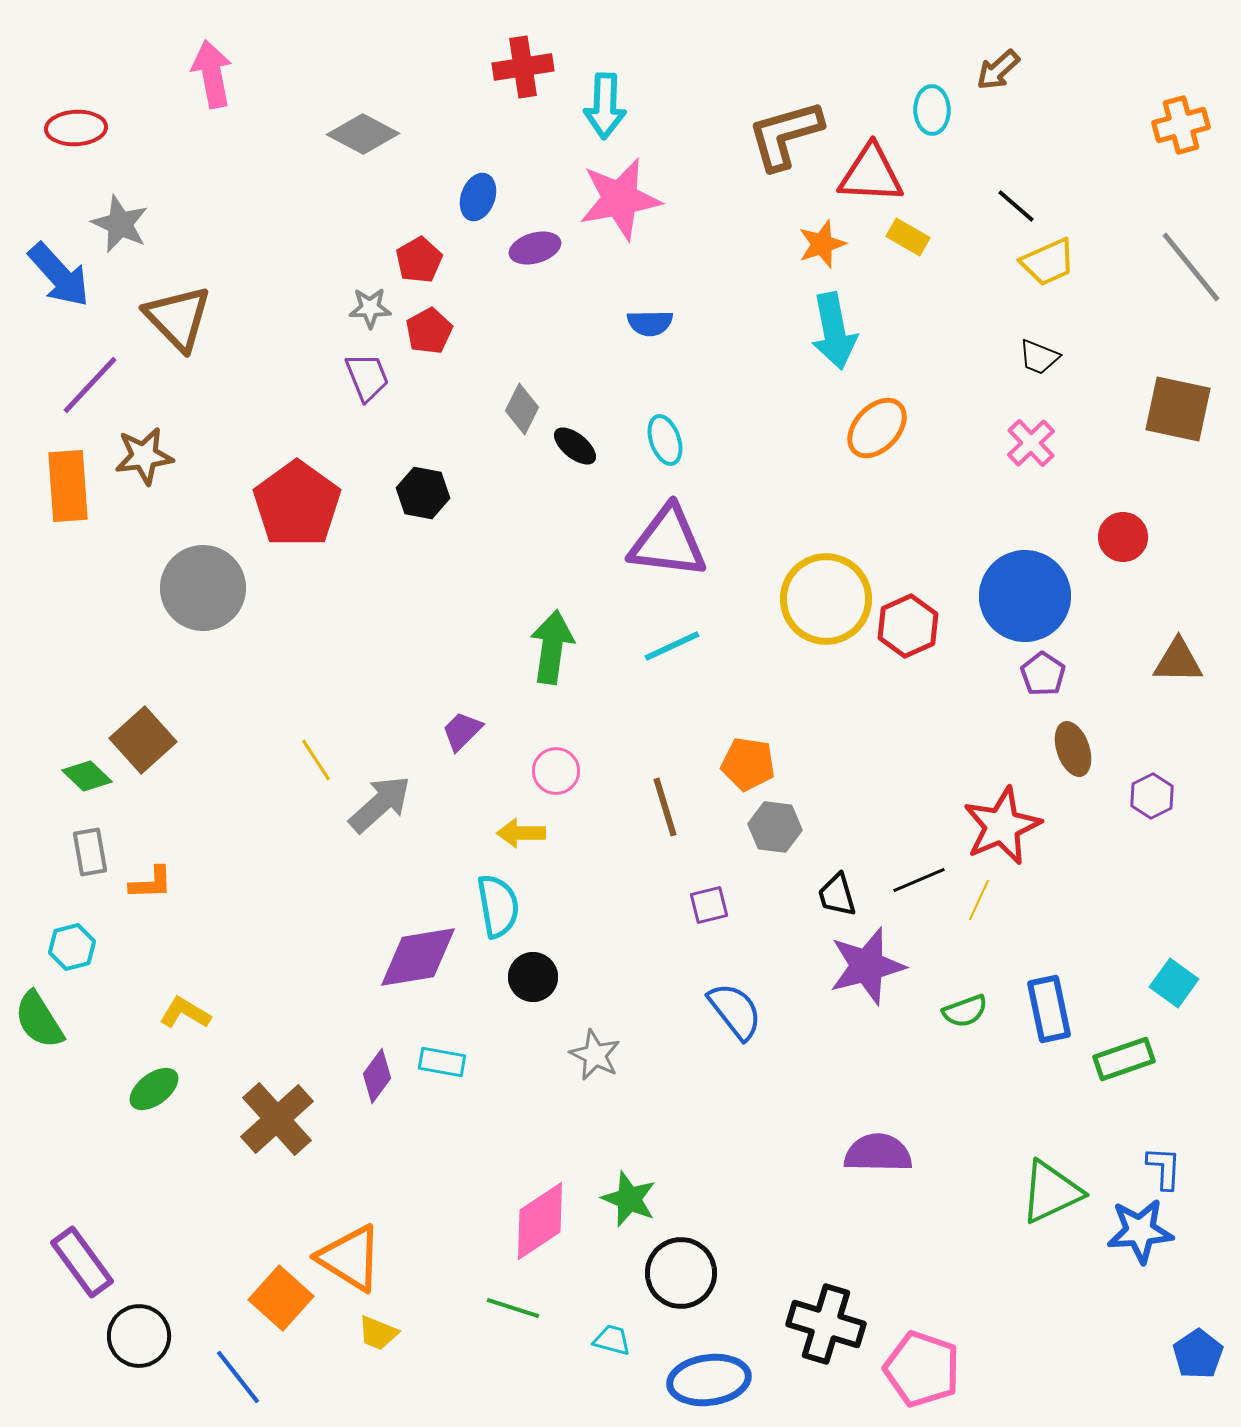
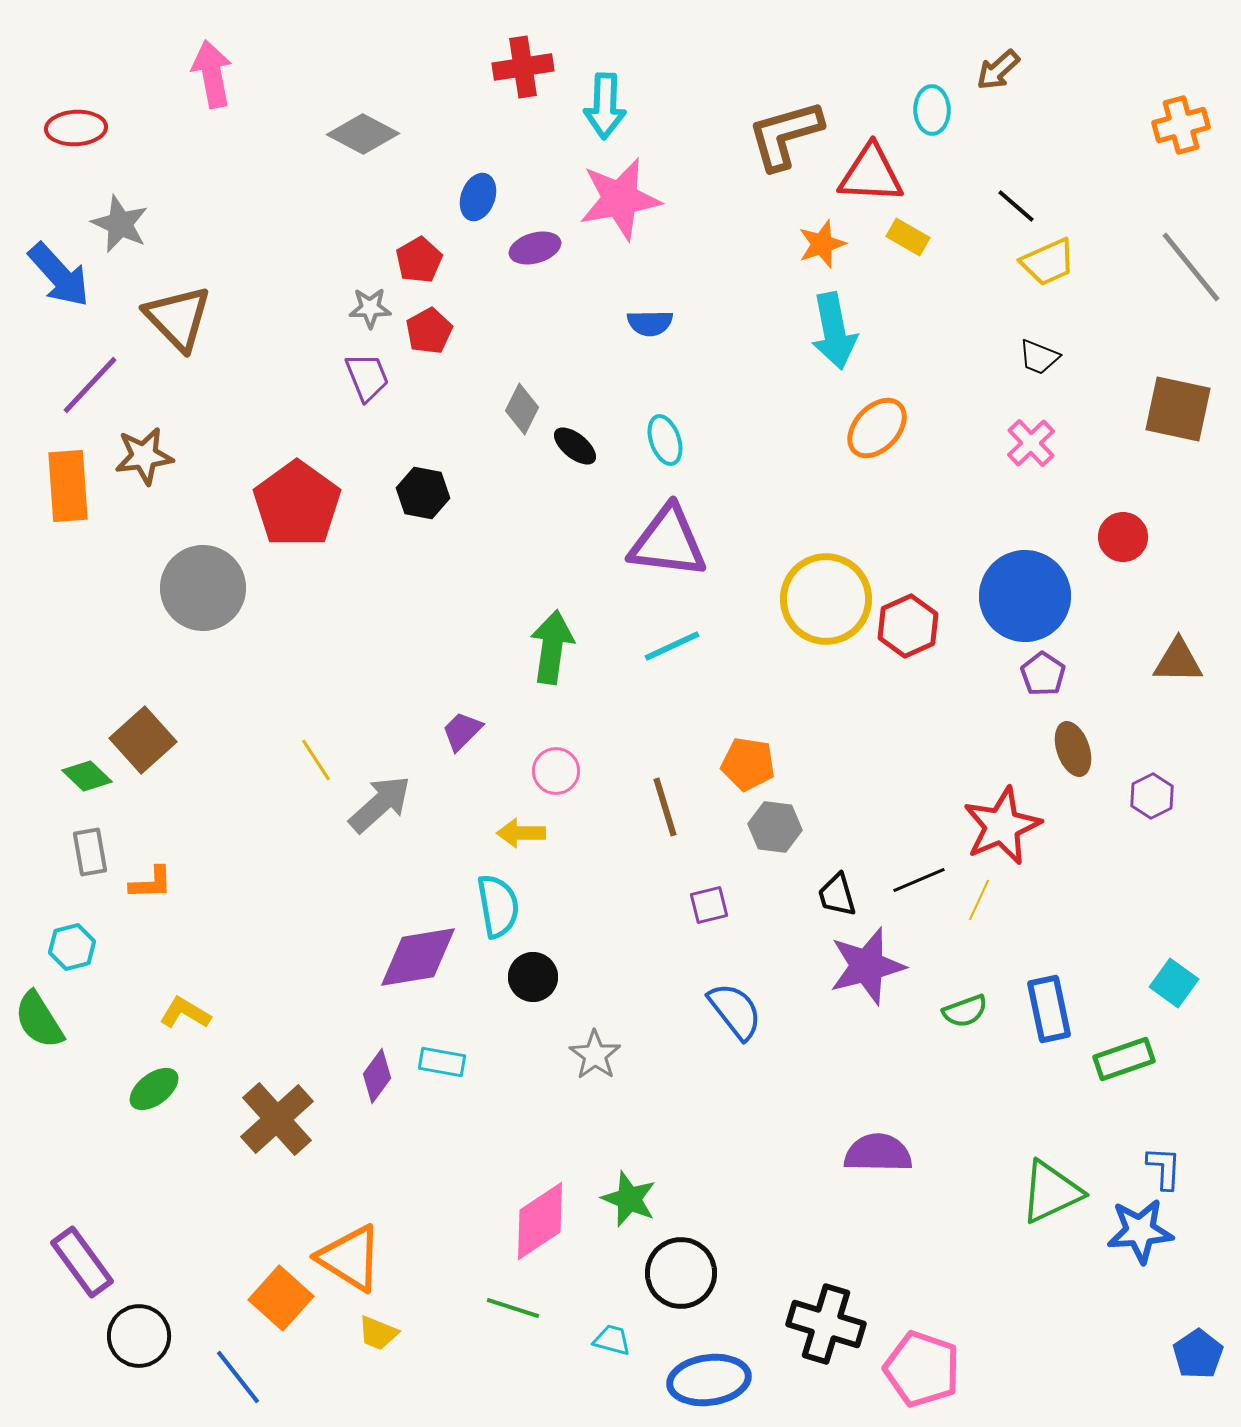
gray star at (595, 1055): rotated 9 degrees clockwise
